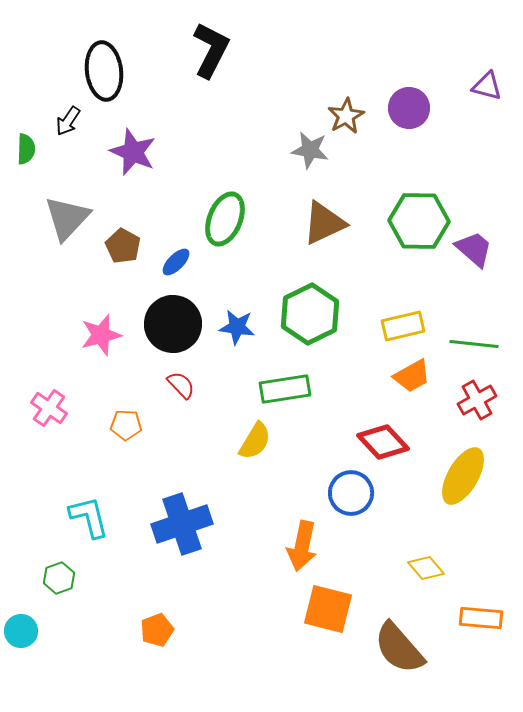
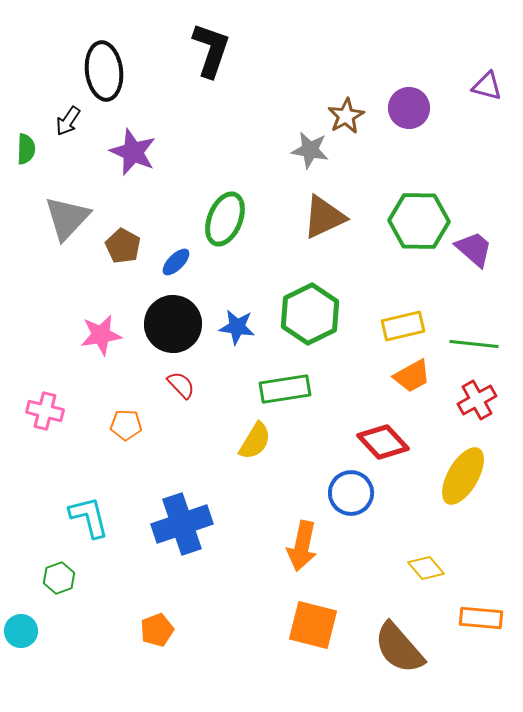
black L-shape at (211, 50): rotated 8 degrees counterclockwise
brown triangle at (324, 223): moved 6 px up
pink star at (101, 335): rotated 6 degrees clockwise
pink cross at (49, 408): moved 4 px left, 3 px down; rotated 21 degrees counterclockwise
orange square at (328, 609): moved 15 px left, 16 px down
